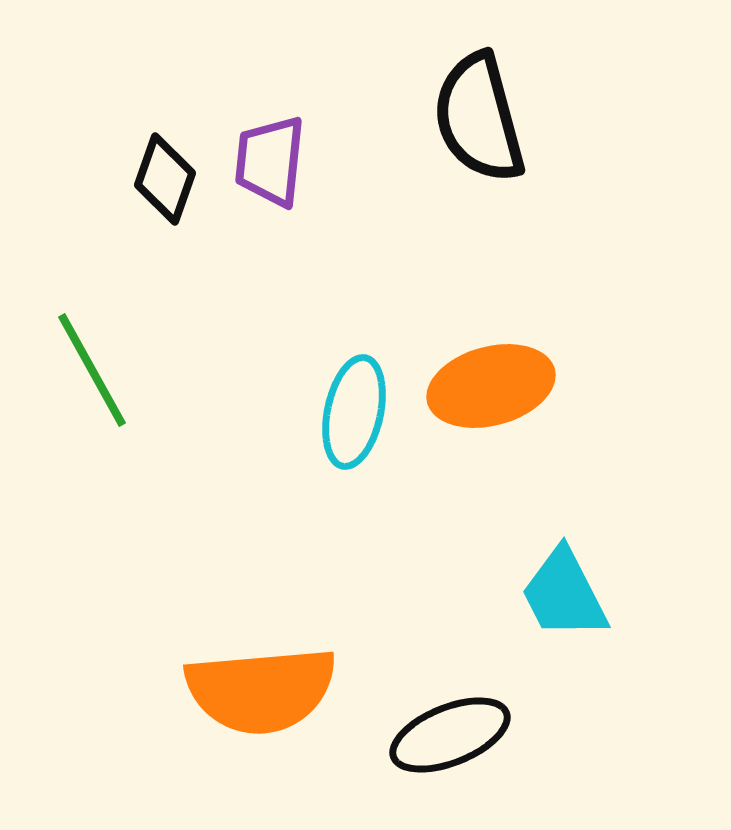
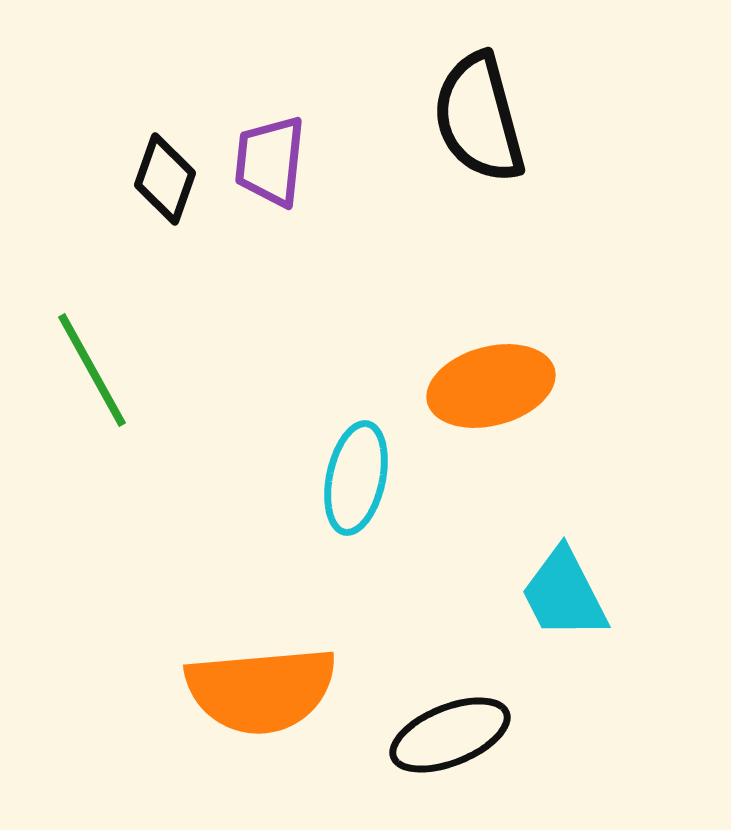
cyan ellipse: moved 2 px right, 66 px down
